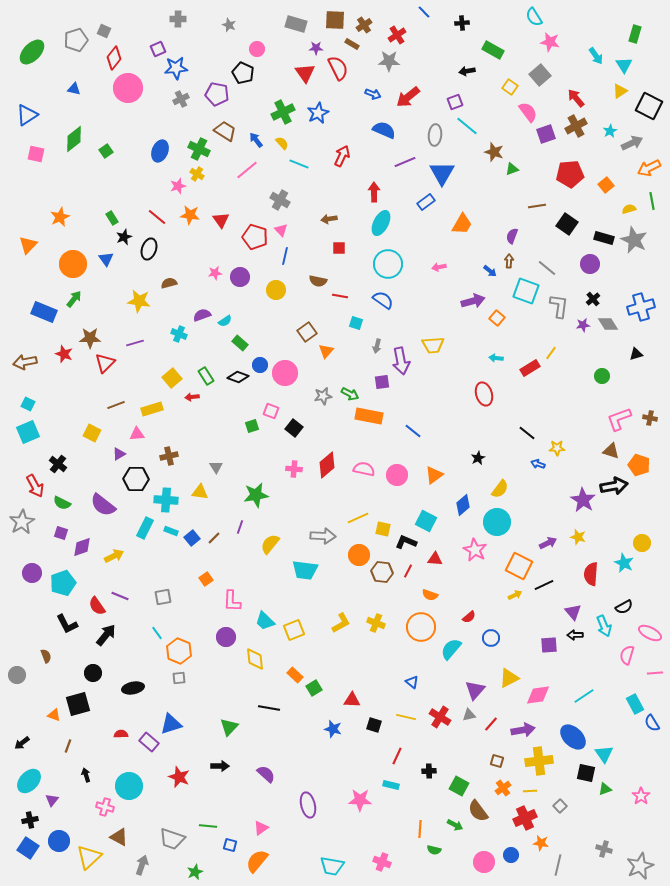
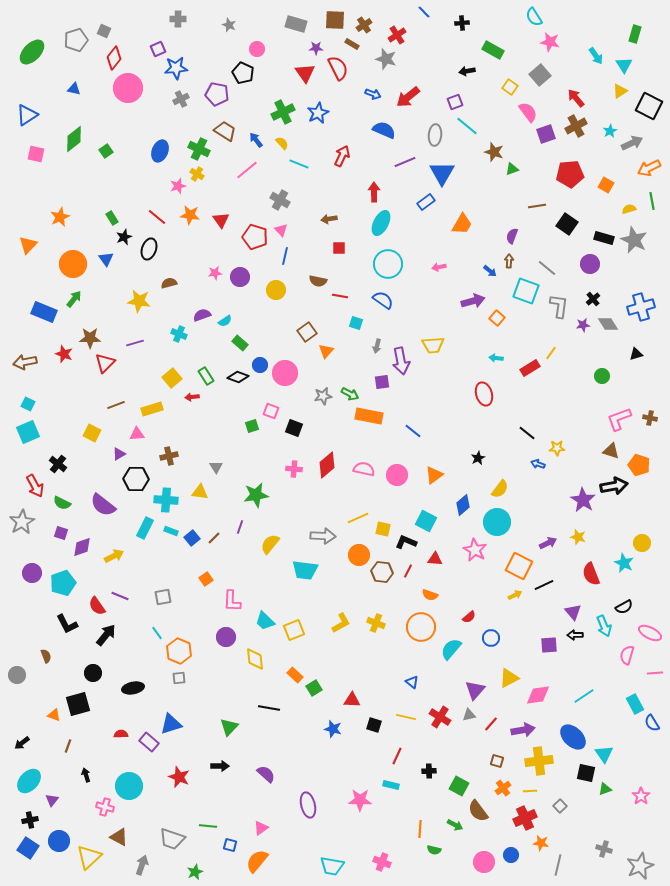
gray star at (389, 61): moved 3 px left, 2 px up; rotated 15 degrees clockwise
orange square at (606, 185): rotated 21 degrees counterclockwise
black square at (294, 428): rotated 18 degrees counterclockwise
red semicircle at (591, 574): rotated 25 degrees counterclockwise
